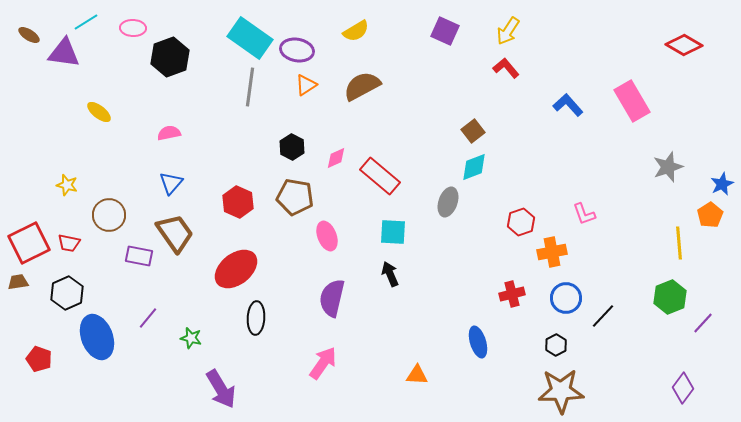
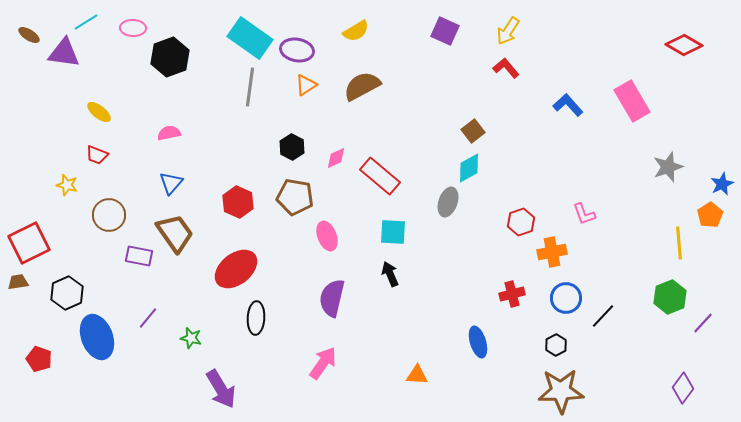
cyan diamond at (474, 167): moved 5 px left, 1 px down; rotated 8 degrees counterclockwise
red trapezoid at (69, 243): moved 28 px right, 88 px up; rotated 10 degrees clockwise
